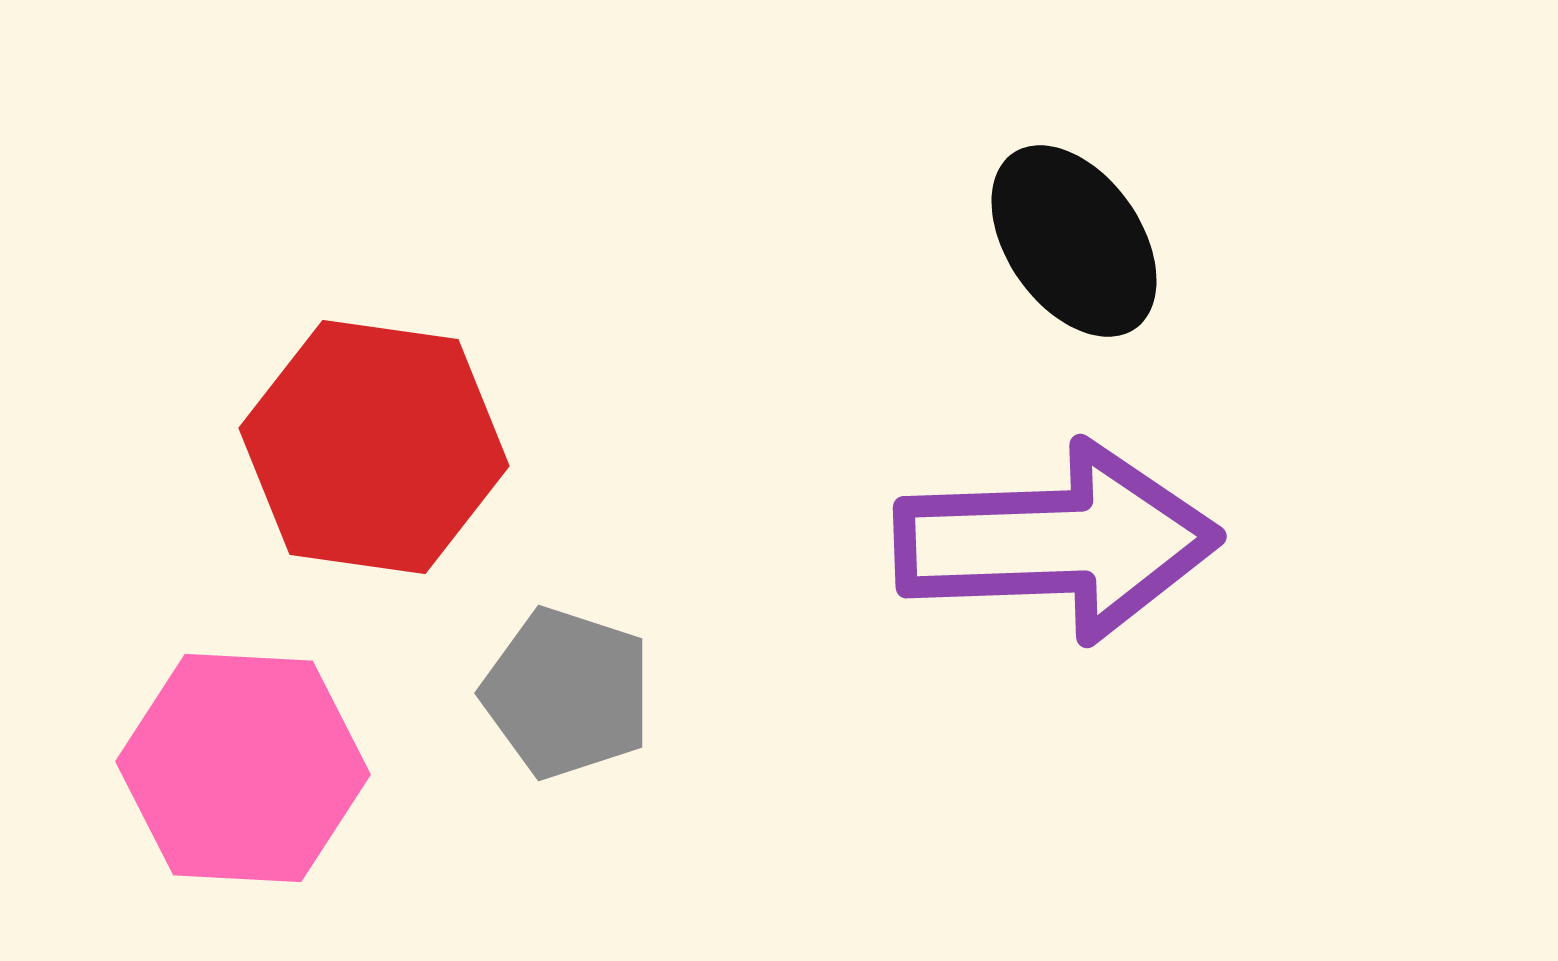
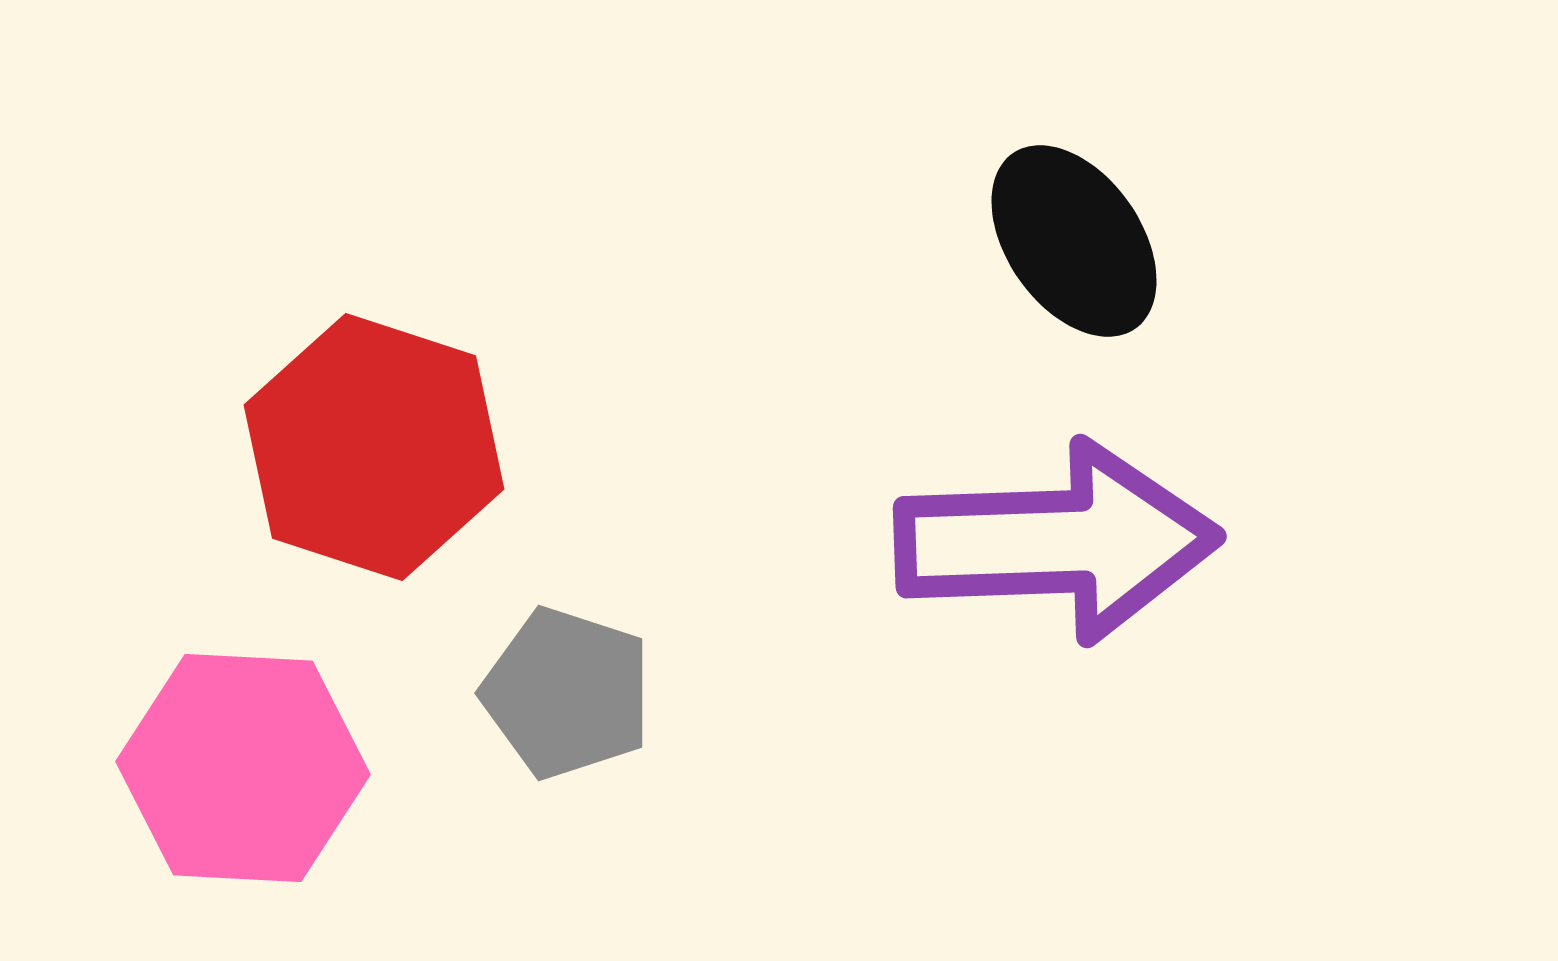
red hexagon: rotated 10 degrees clockwise
